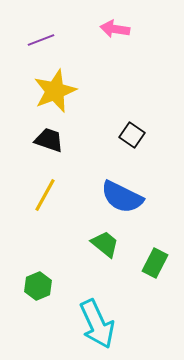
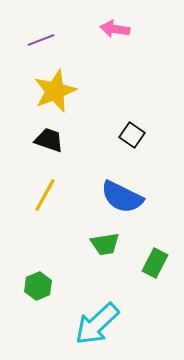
green trapezoid: rotated 132 degrees clockwise
cyan arrow: rotated 72 degrees clockwise
